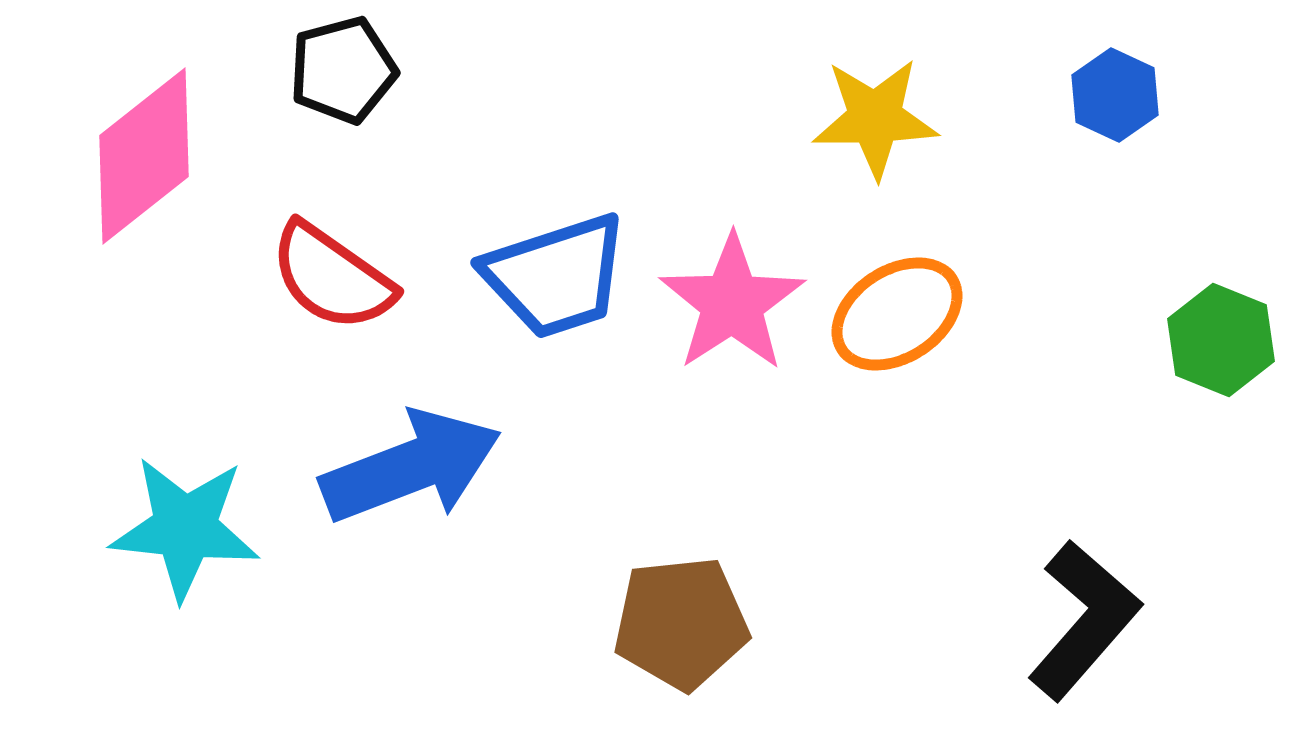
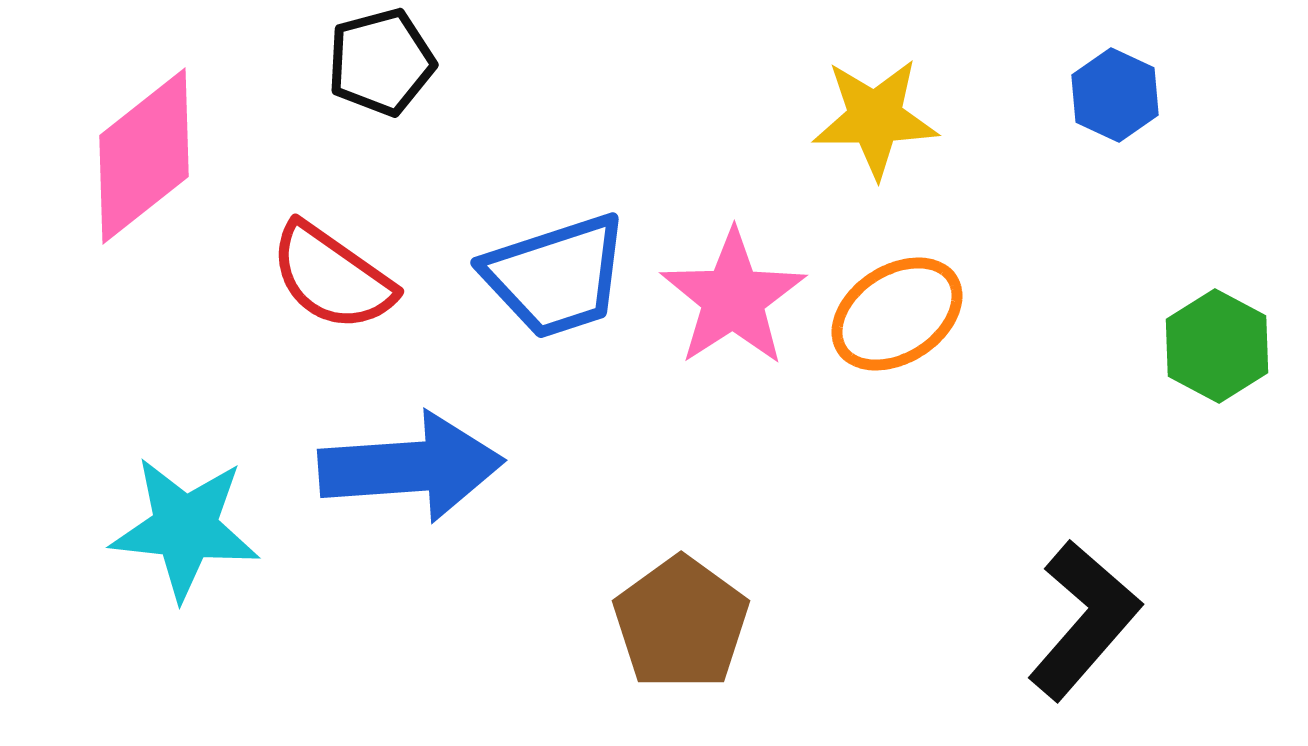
black pentagon: moved 38 px right, 8 px up
pink star: moved 1 px right, 5 px up
green hexagon: moved 4 px left, 6 px down; rotated 6 degrees clockwise
blue arrow: rotated 17 degrees clockwise
brown pentagon: rotated 30 degrees counterclockwise
